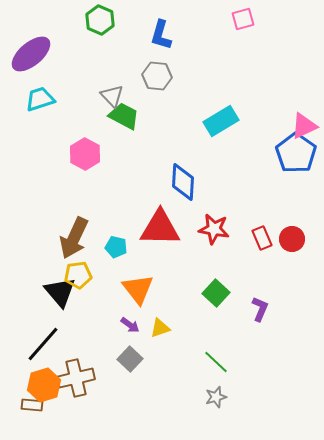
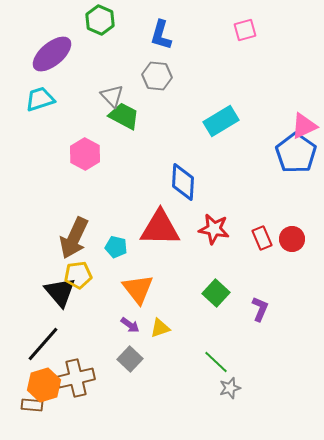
pink square: moved 2 px right, 11 px down
purple ellipse: moved 21 px right
gray star: moved 14 px right, 9 px up
